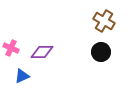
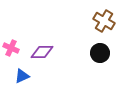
black circle: moved 1 px left, 1 px down
